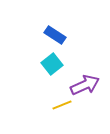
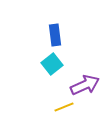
blue rectangle: rotated 50 degrees clockwise
yellow line: moved 2 px right, 2 px down
